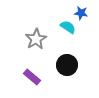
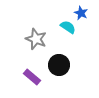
blue star: rotated 16 degrees clockwise
gray star: rotated 20 degrees counterclockwise
black circle: moved 8 px left
